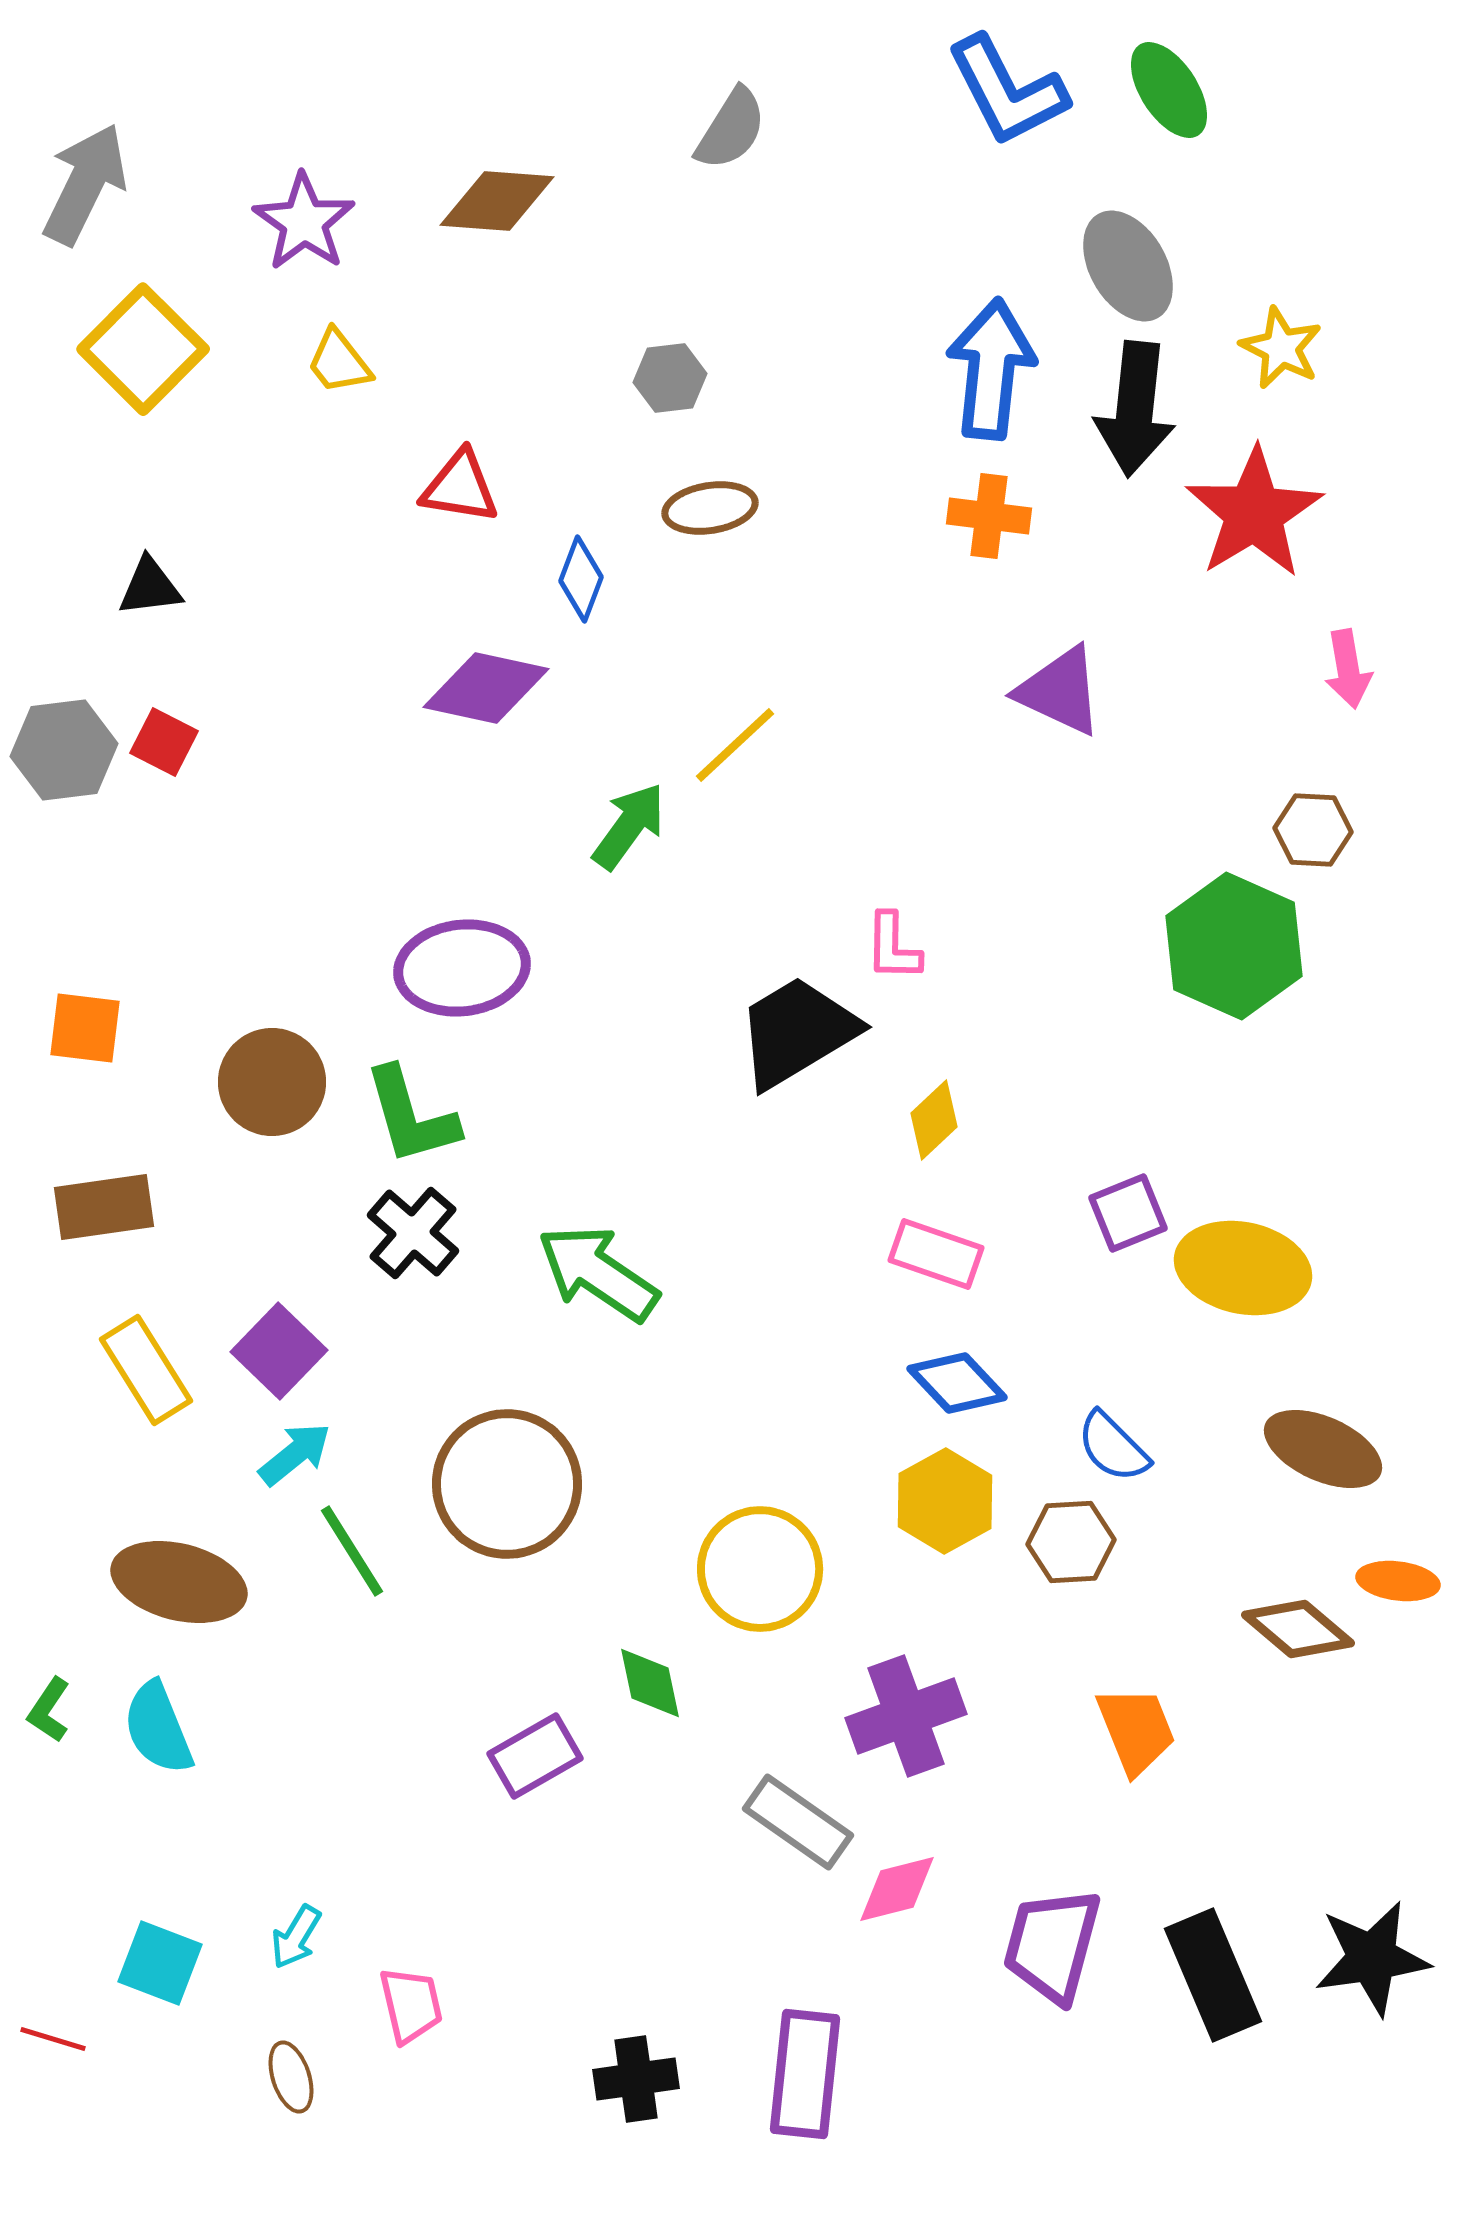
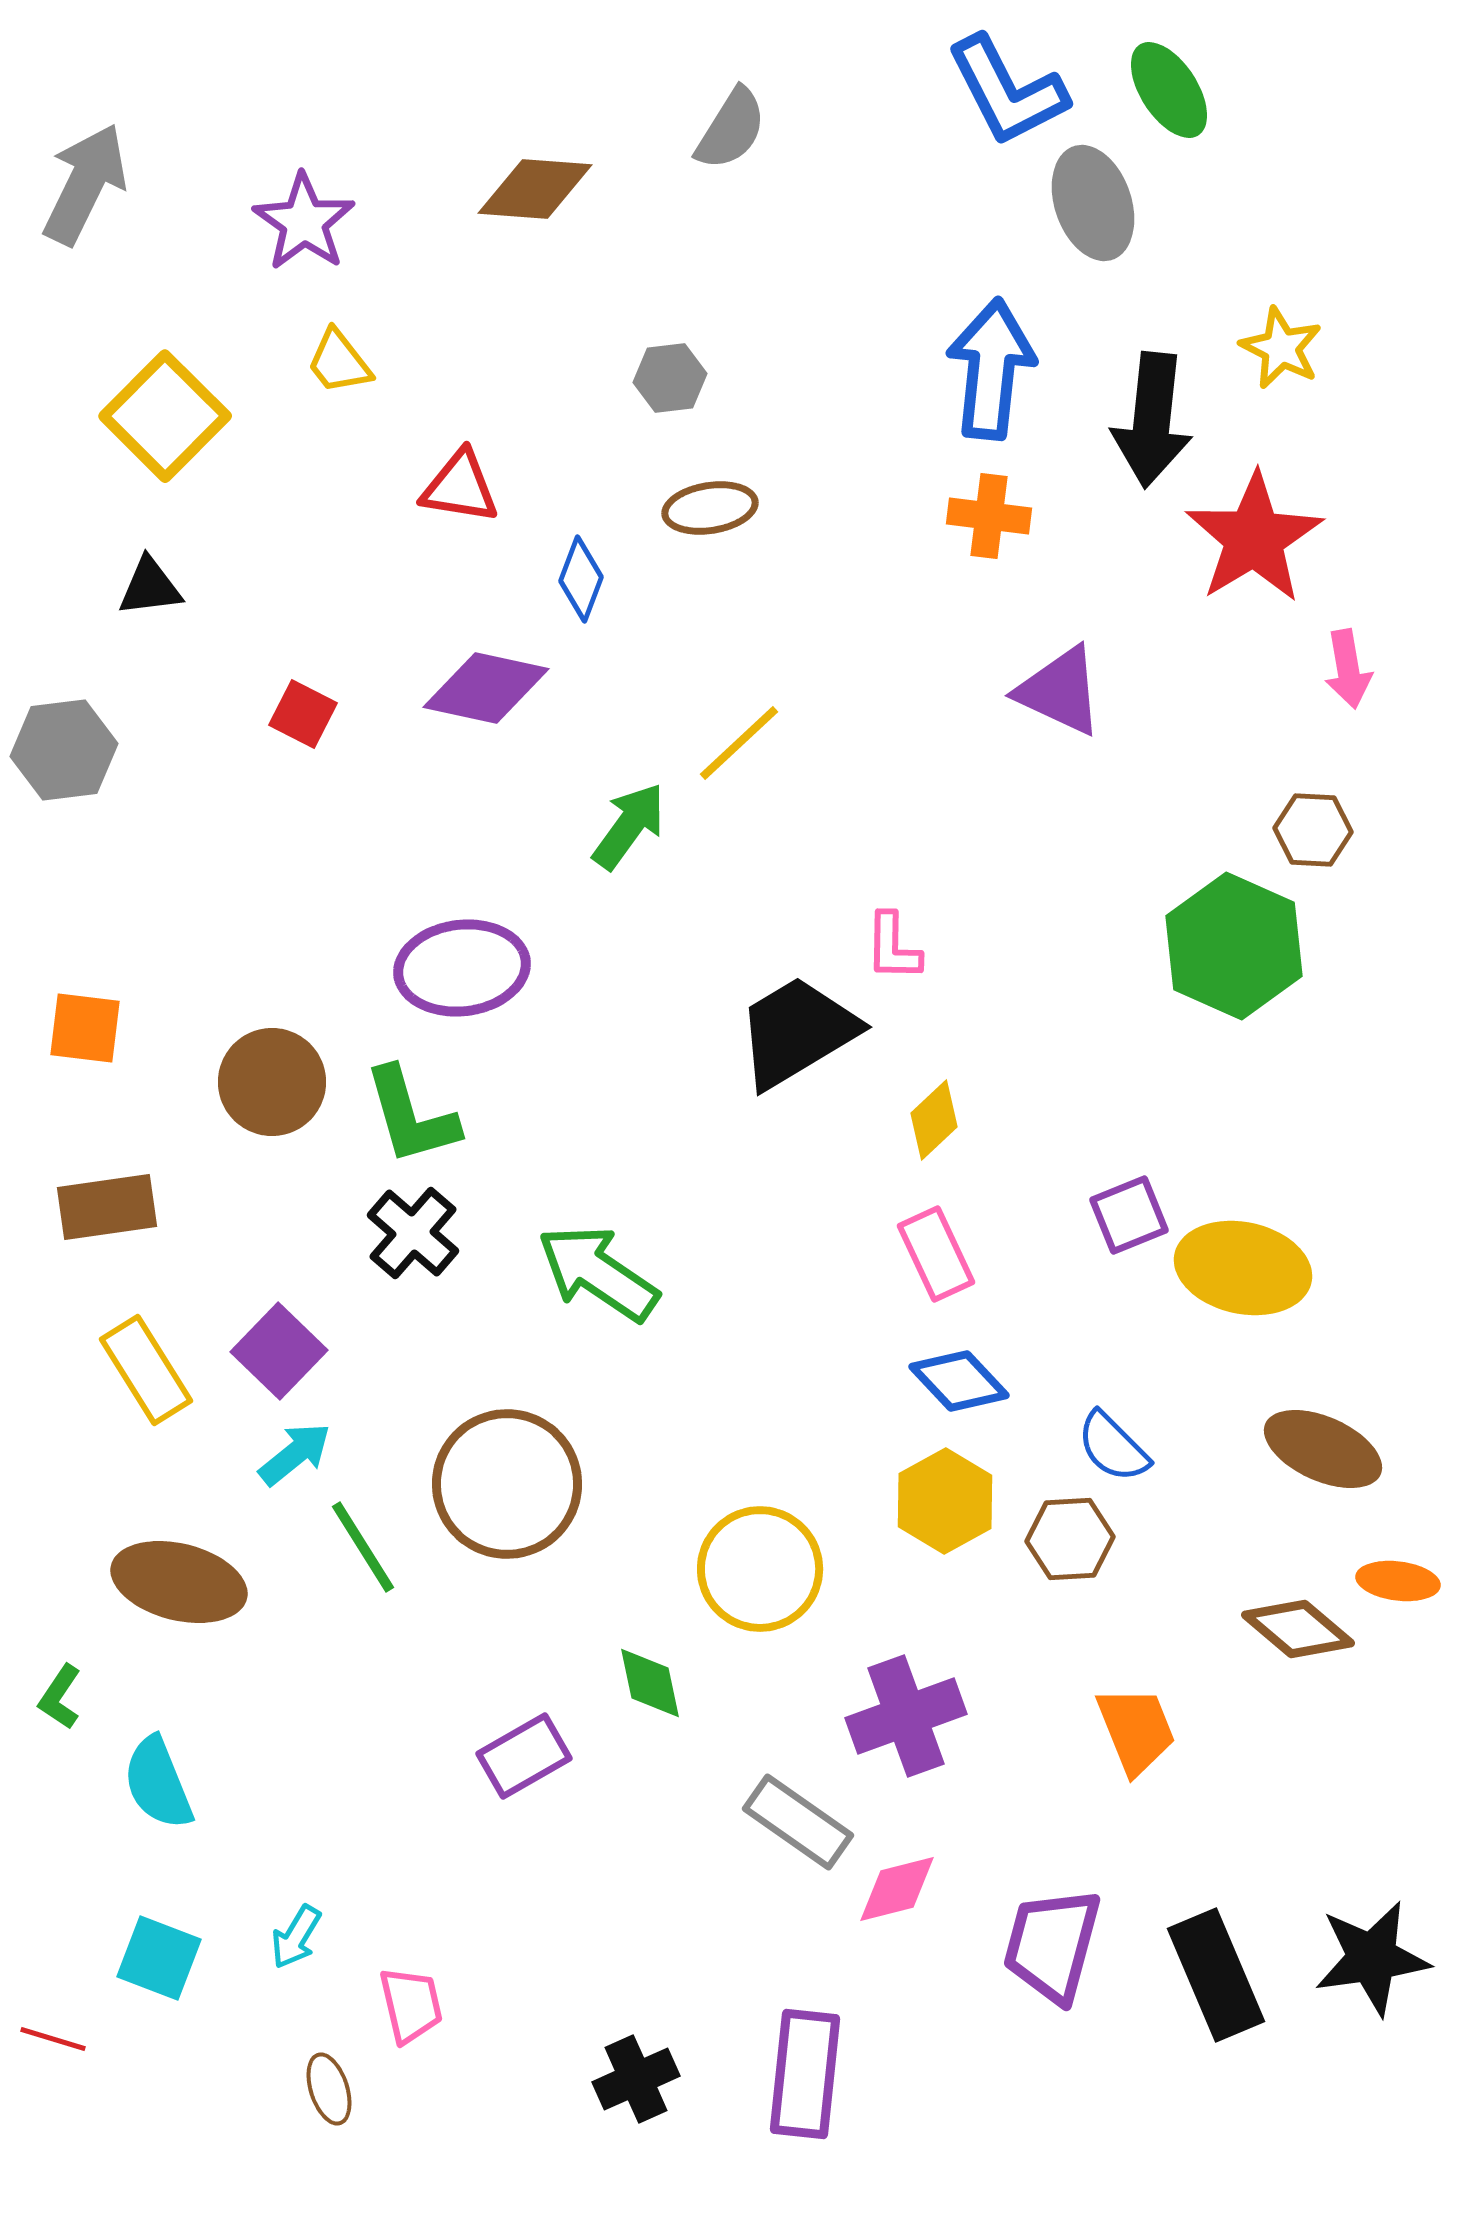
brown diamond at (497, 201): moved 38 px right, 12 px up
gray ellipse at (1128, 266): moved 35 px left, 63 px up; rotated 11 degrees clockwise
yellow square at (143, 349): moved 22 px right, 67 px down
black arrow at (1135, 409): moved 17 px right, 11 px down
red star at (1254, 513): moved 25 px down
red square at (164, 742): moved 139 px right, 28 px up
yellow line at (735, 745): moved 4 px right, 2 px up
brown rectangle at (104, 1207): moved 3 px right
purple square at (1128, 1213): moved 1 px right, 2 px down
pink rectangle at (936, 1254): rotated 46 degrees clockwise
blue diamond at (957, 1383): moved 2 px right, 2 px up
brown hexagon at (1071, 1542): moved 1 px left, 3 px up
green line at (352, 1551): moved 11 px right, 4 px up
green L-shape at (49, 1710): moved 11 px right, 13 px up
cyan semicircle at (158, 1728): moved 55 px down
purple rectangle at (535, 1756): moved 11 px left
cyan square at (160, 1963): moved 1 px left, 5 px up
black rectangle at (1213, 1975): moved 3 px right
brown ellipse at (291, 2077): moved 38 px right, 12 px down
black cross at (636, 2079): rotated 16 degrees counterclockwise
